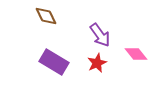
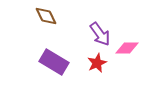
purple arrow: moved 1 px up
pink diamond: moved 9 px left, 6 px up; rotated 50 degrees counterclockwise
